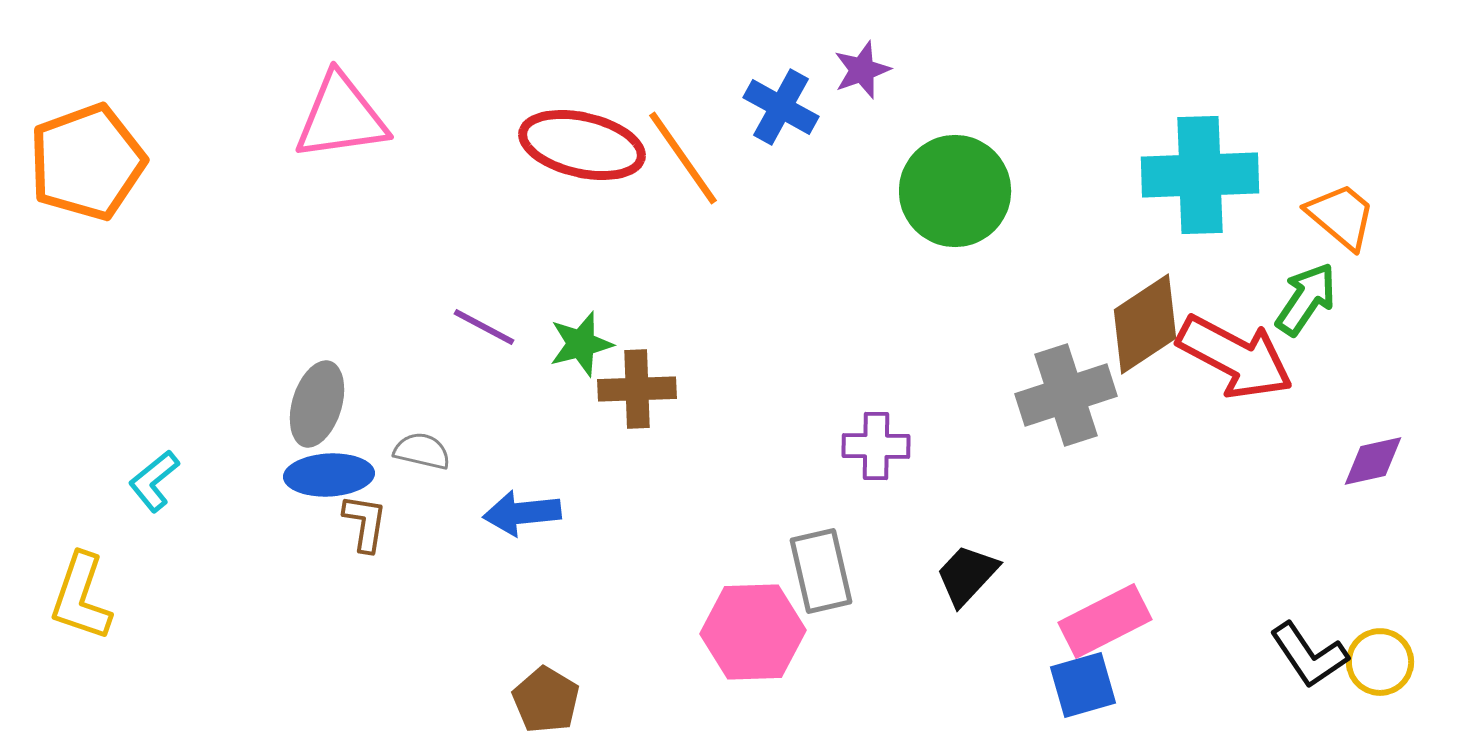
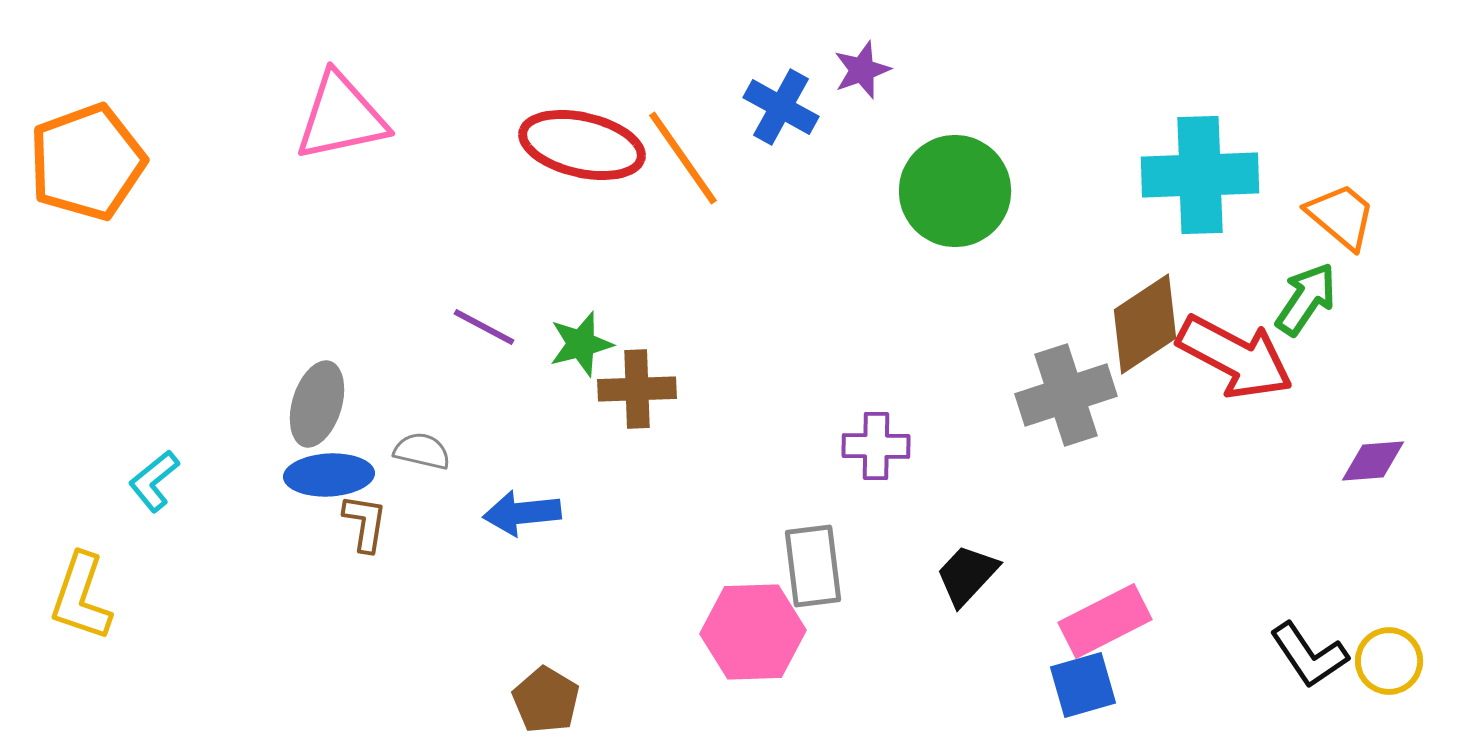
pink triangle: rotated 4 degrees counterclockwise
purple diamond: rotated 8 degrees clockwise
gray rectangle: moved 8 px left, 5 px up; rotated 6 degrees clockwise
yellow circle: moved 9 px right, 1 px up
